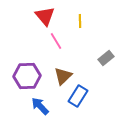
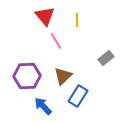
yellow line: moved 3 px left, 1 px up
blue arrow: moved 3 px right
